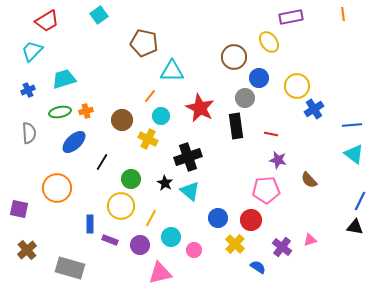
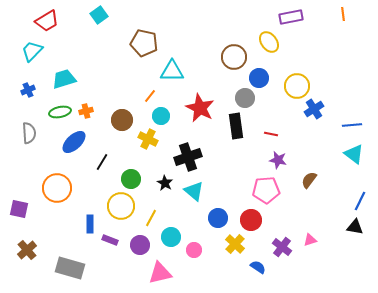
brown semicircle at (309, 180): rotated 78 degrees clockwise
cyan triangle at (190, 191): moved 4 px right
